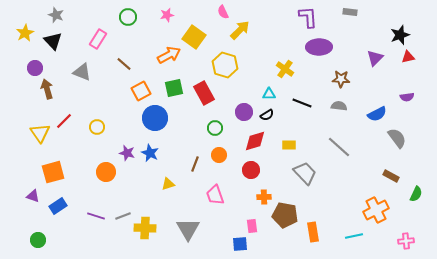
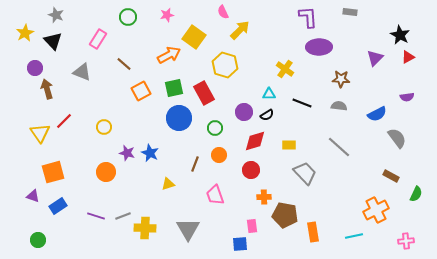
black star at (400, 35): rotated 24 degrees counterclockwise
red triangle at (408, 57): rotated 16 degrees counterclockwise
blue circle at (155, 118): moved 24 px right
yellow circle at (97, 127): moved 7 px right
